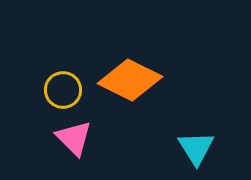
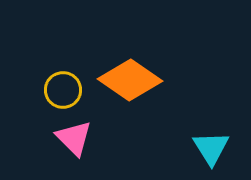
orange diamond: rotated 8 degrees clockwise
cyan triangle: moved 15 px right
